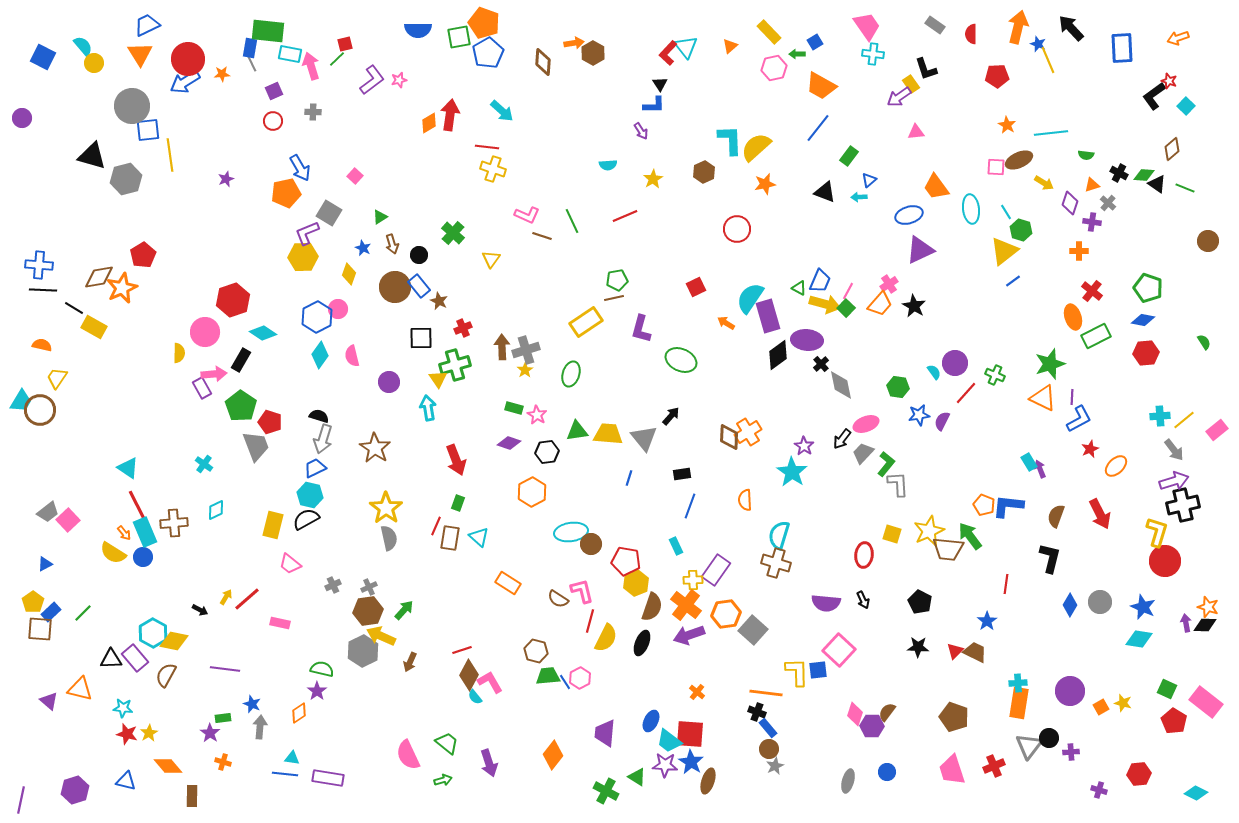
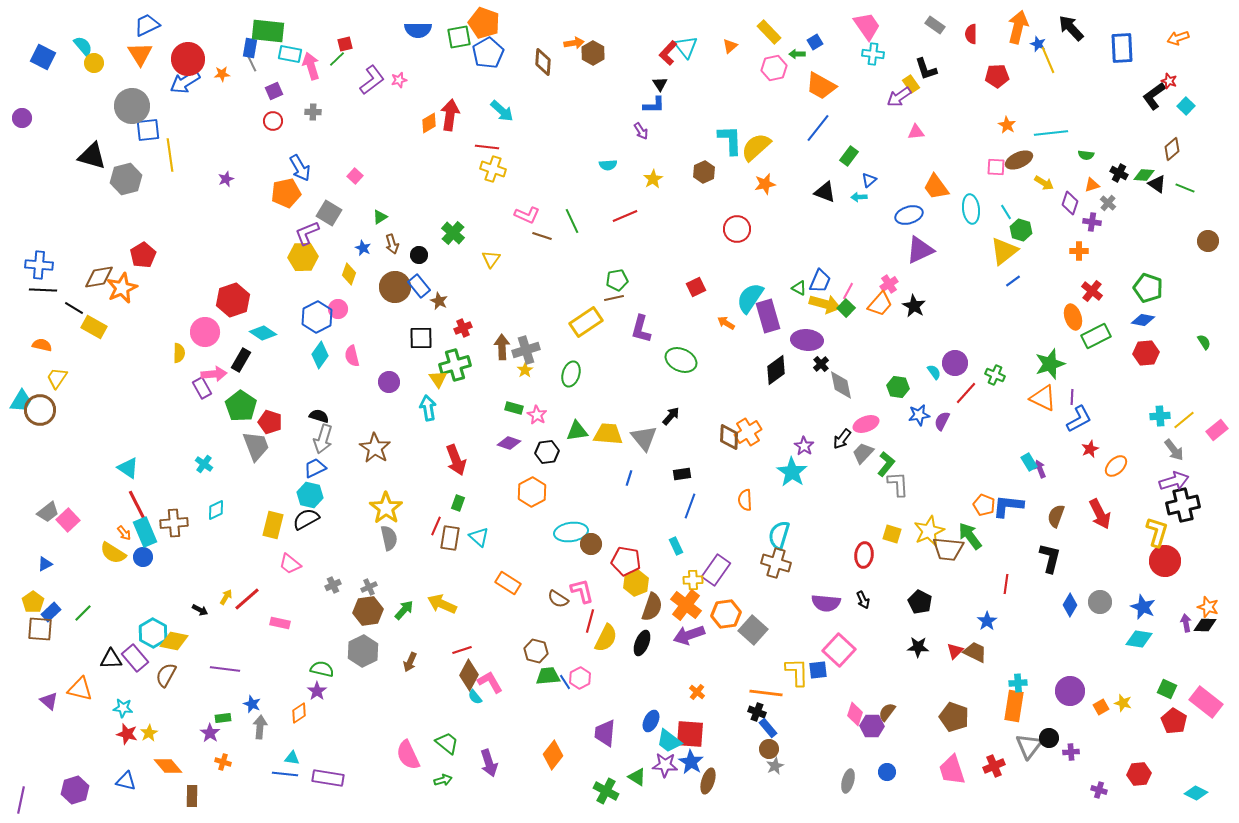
black diamond at (778, 355): moved 2 px left, 15 px down
yellow arrow at (381, 636): moved 61 px right, 32 px up
orange rectangle at (1019, 703): moved 5 px left, 3 px down
